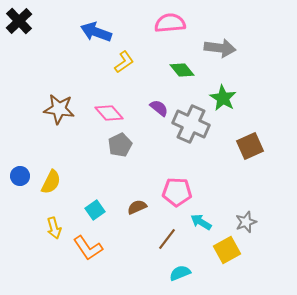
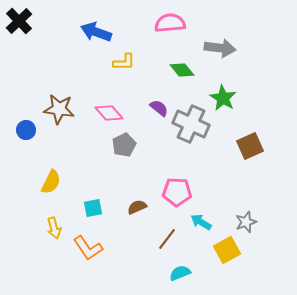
yellow L-shape: rotated 35 degrees clockwise
gray pentagon: moved 4 px right
blue circle: moved 6 px right, 46 px up
cyan square: moved 2 px left, 2 px up; rotated 24 degrees clockwise
